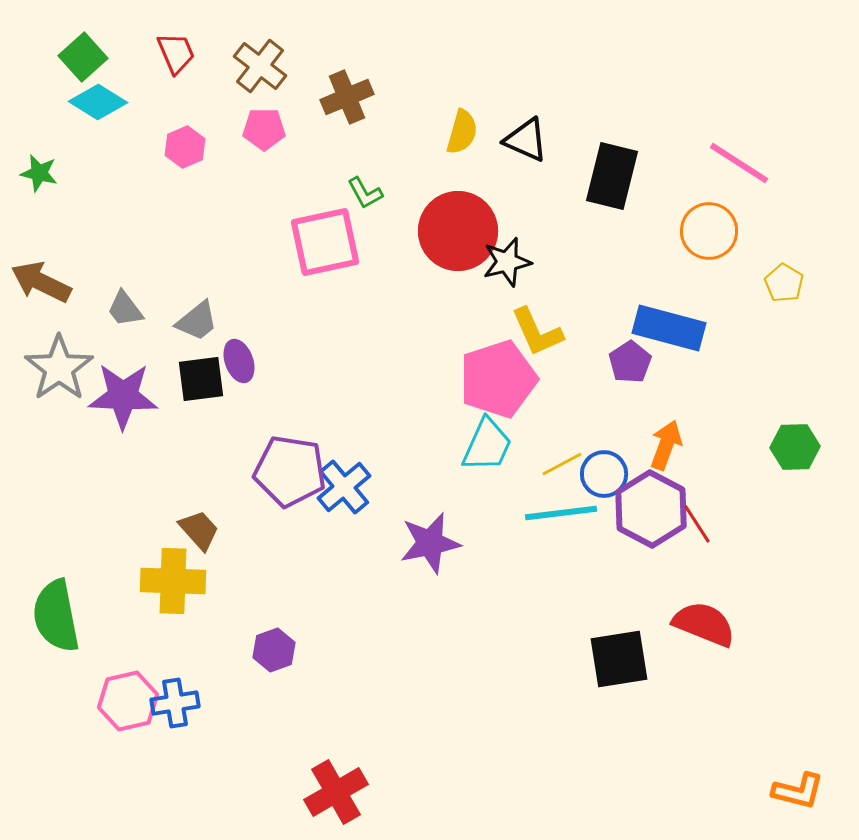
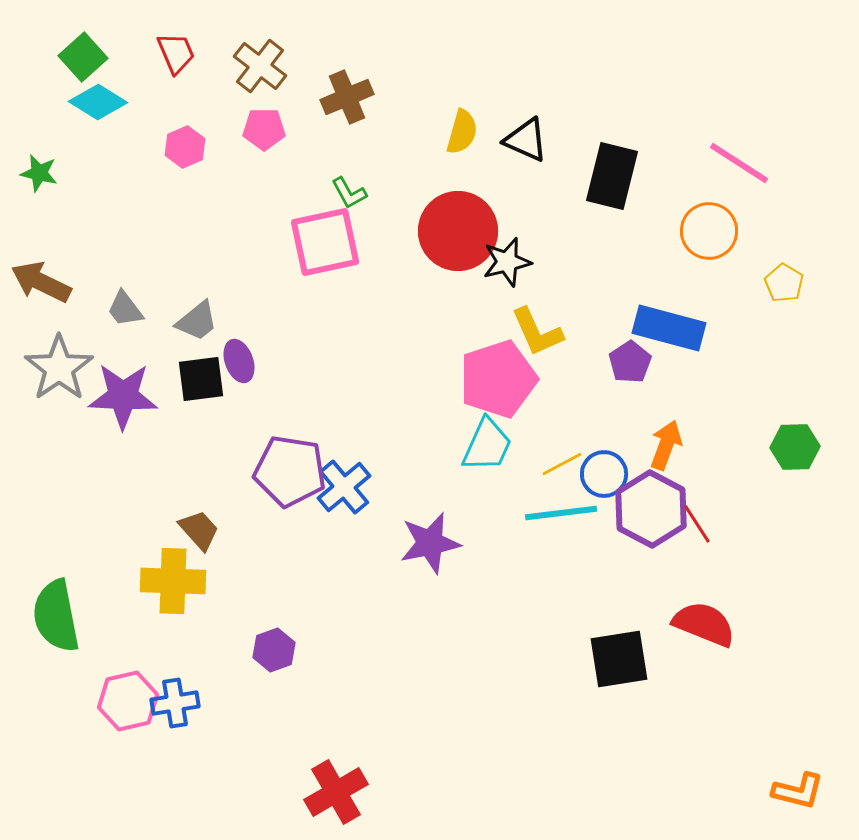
green L-shape at (365, 193): moved 16 px left
